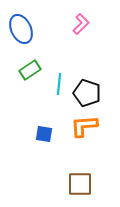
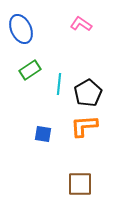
pink L-shape: rotated 100 degrees counterclockwise
black pentagon: moved 1 px right; rotated 24 degrees clockwise
blue square: moved 1 px left
